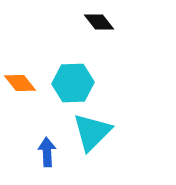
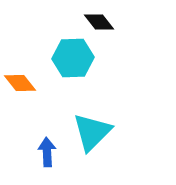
cyan hexagon: moved 25 px up
